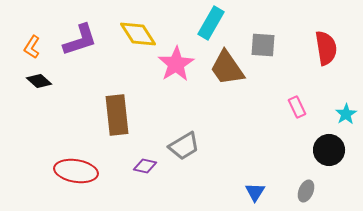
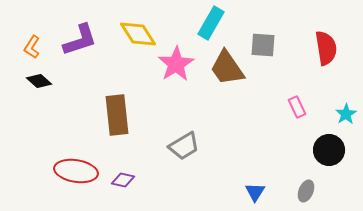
purple diamond: moved 22 px left, 14 px down
